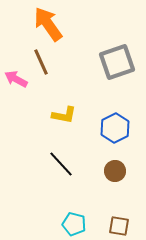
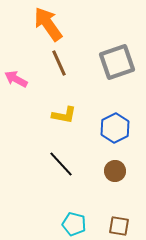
brown line: moved 18 px right, 1 px down
